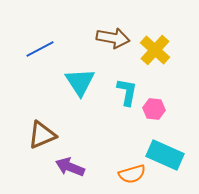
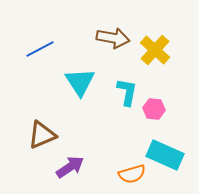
purple arrow: rotated 124 degrees clockwise
